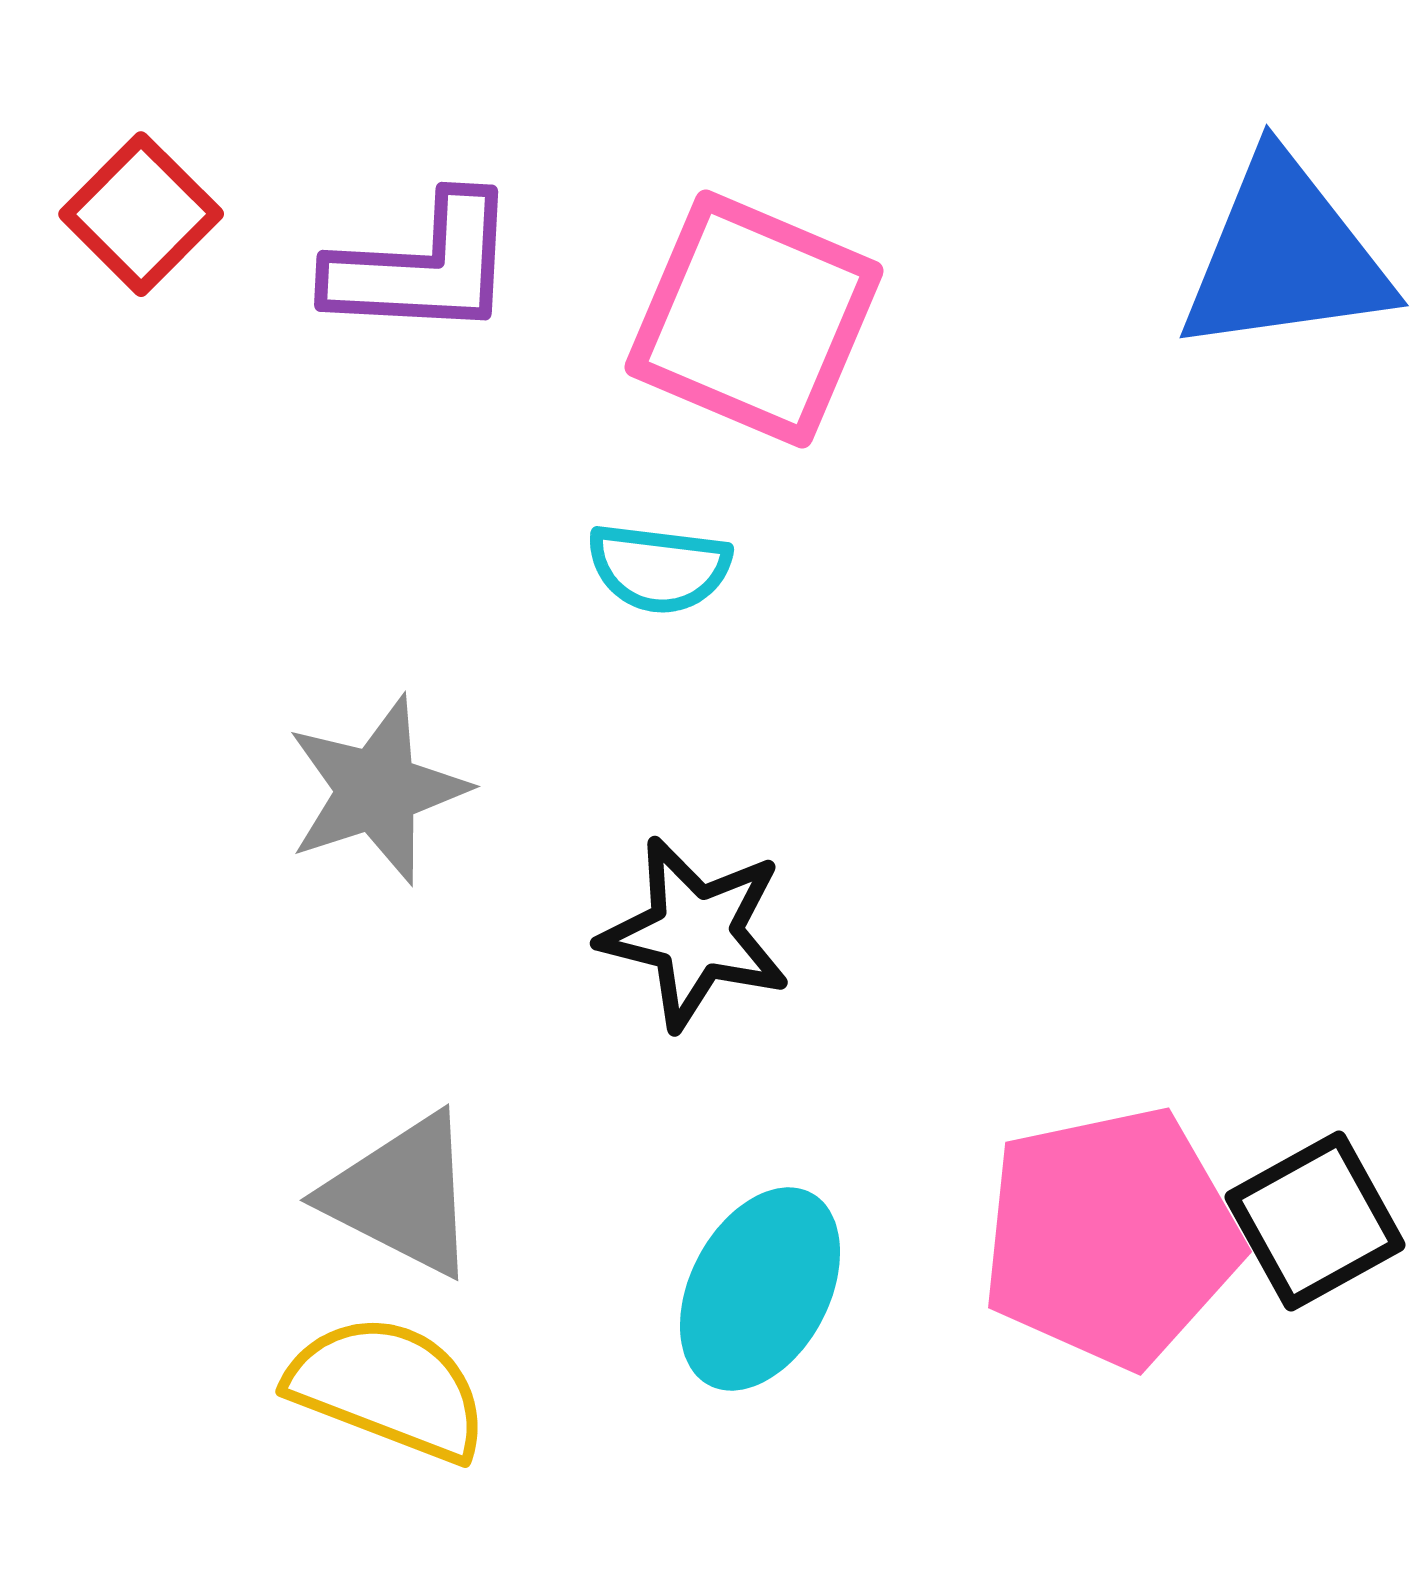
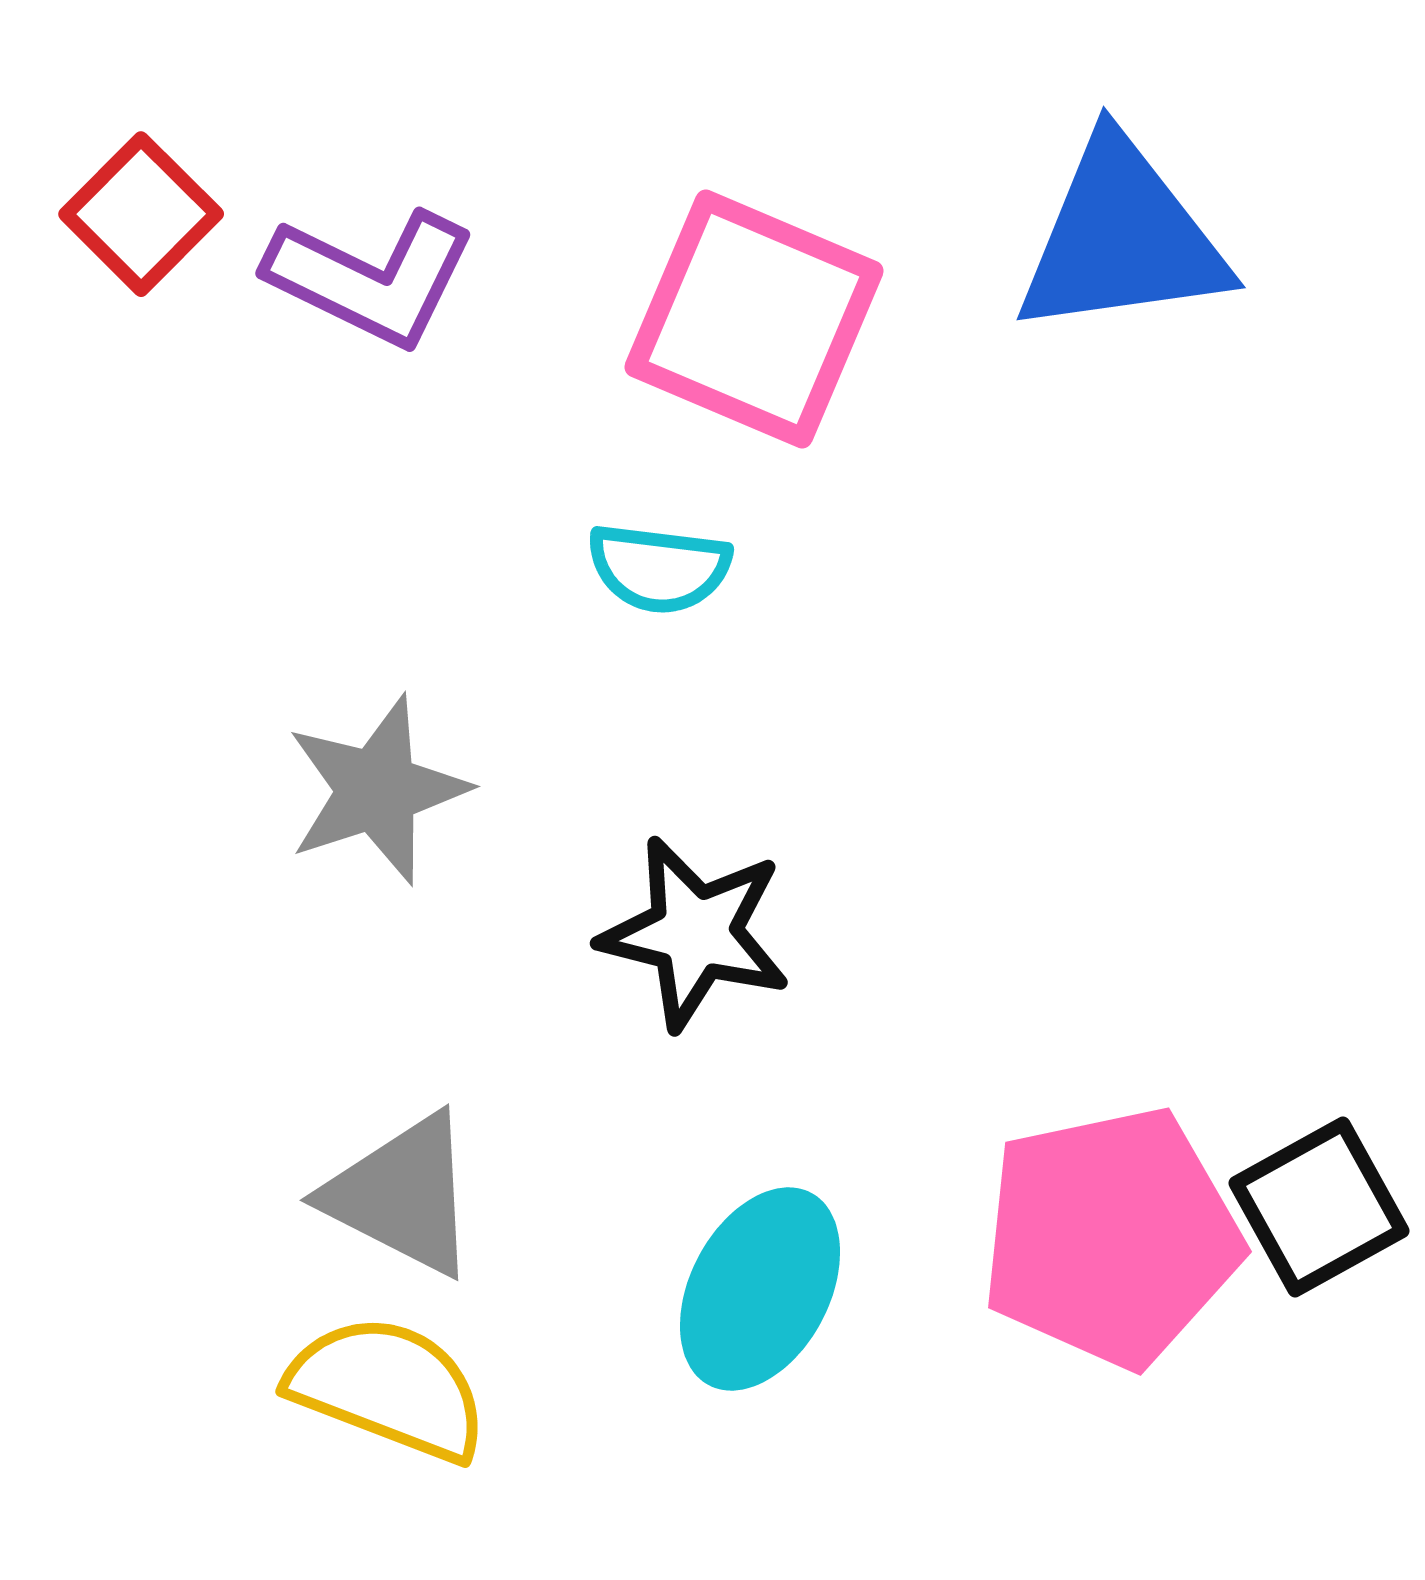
blue triangle: moved 163 px left, 18 px up
purple L-shape: moved 52 px left, 11 px down; rotated 23 degrees clockwise
black square: moved 4 px right, 14 px up
